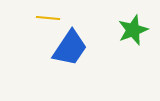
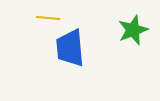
blue trapezoid: rotated 141 degrees clockwise
